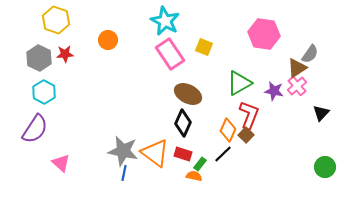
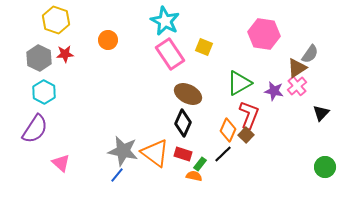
blue line: moved 7 px left, 2 px down; rotated 28 degrees clockwise
